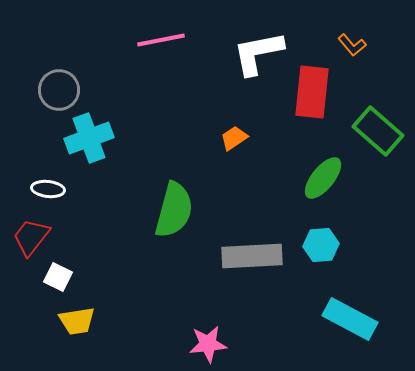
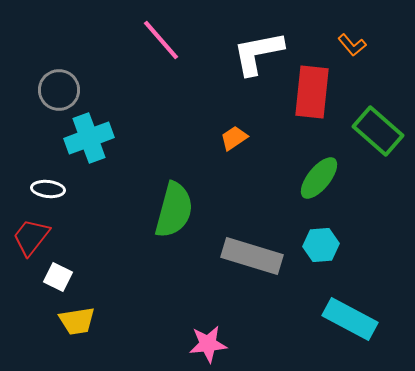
pink line: rotated 60 degrees clockwise
green ellipse: moved 4 px left
gray rectangle: rotated 20 degrees clockwise
